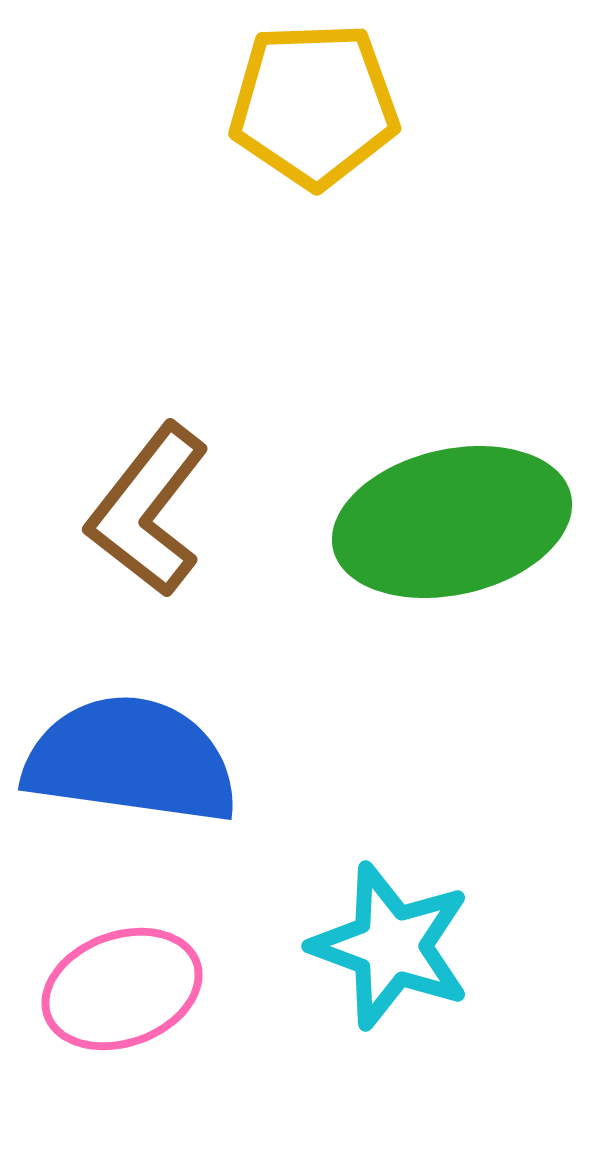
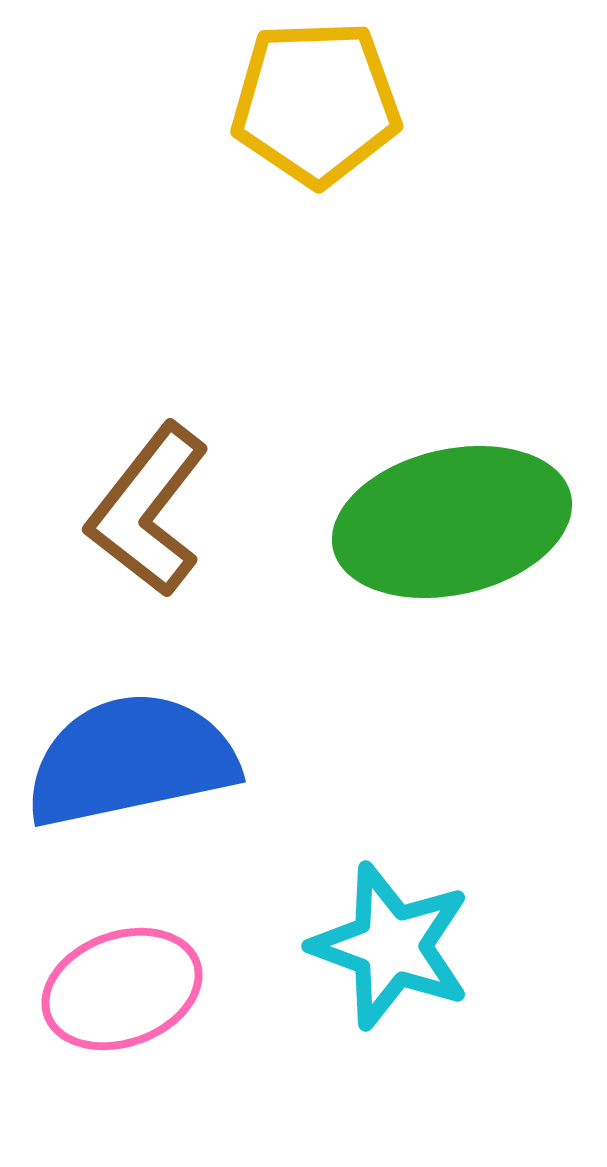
yellow pentagon: moved 2 px right, 2 px up
blue semicircle: rotated 20 degrees counterclockwise
